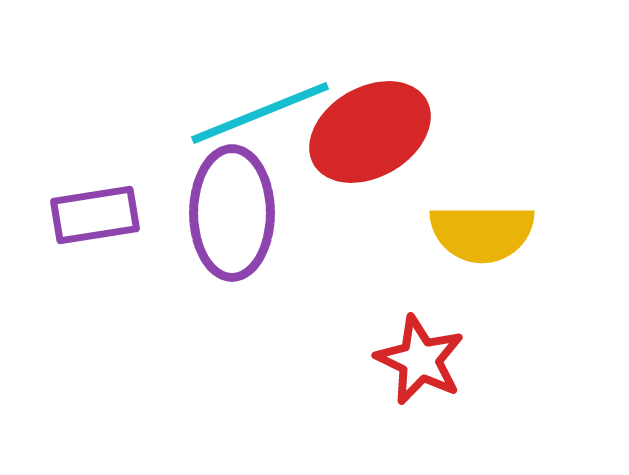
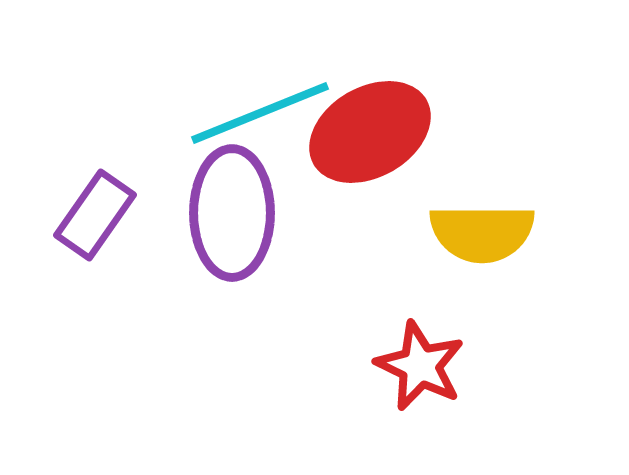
purple rectangle: rotated 46 degrees counterclockwise
red star: moved 6 px down
